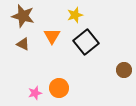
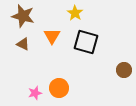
yellow star: moved 2 px up; rotated 21 degrees counterclockwise
black square: rotated 35 degrees counterclockwise
